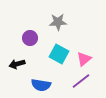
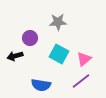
black arrow: moved 2 px left, 8 px up
